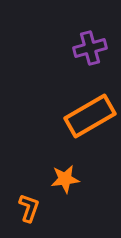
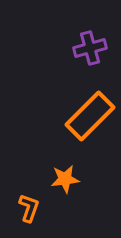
orange rectangle: rotated 15 degrees counterclockwise
